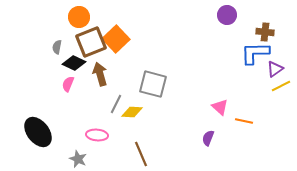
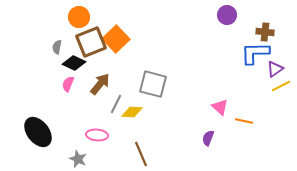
brown arrow: moved 10 px down; rotated 55 degrees clockwise
